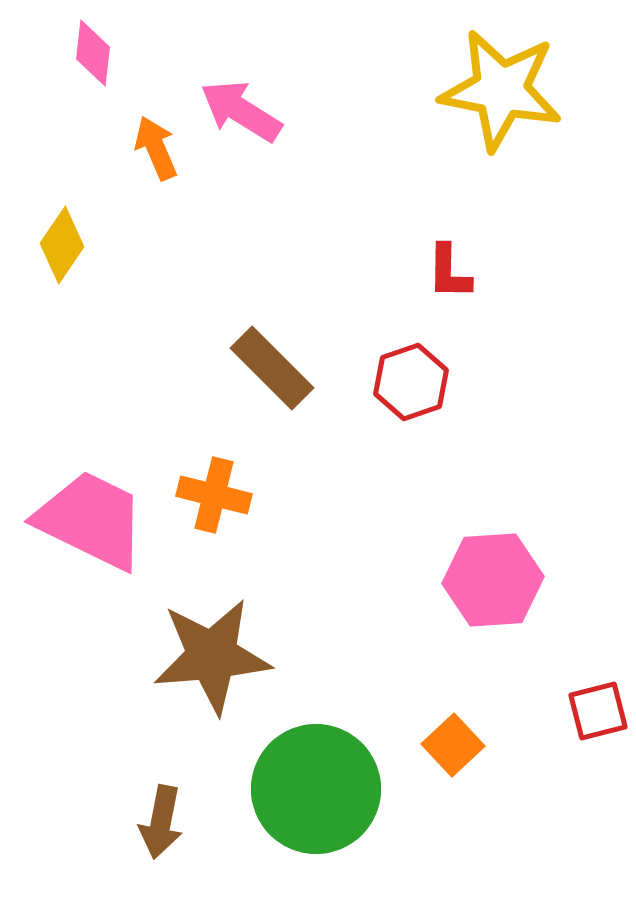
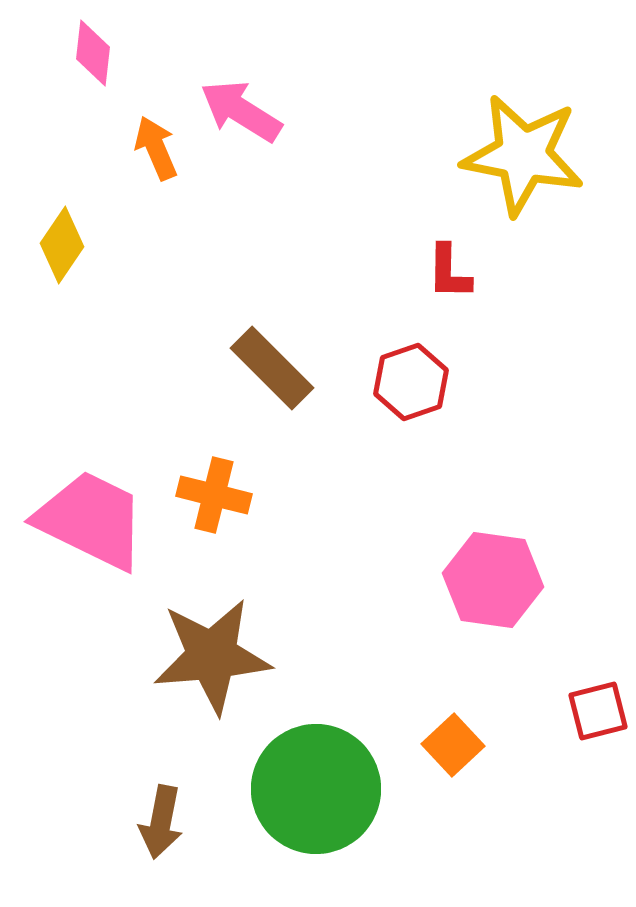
yellow star: moved 22 px right, 65 px down
pink hexagon: rotated 12 degrees clockwise
